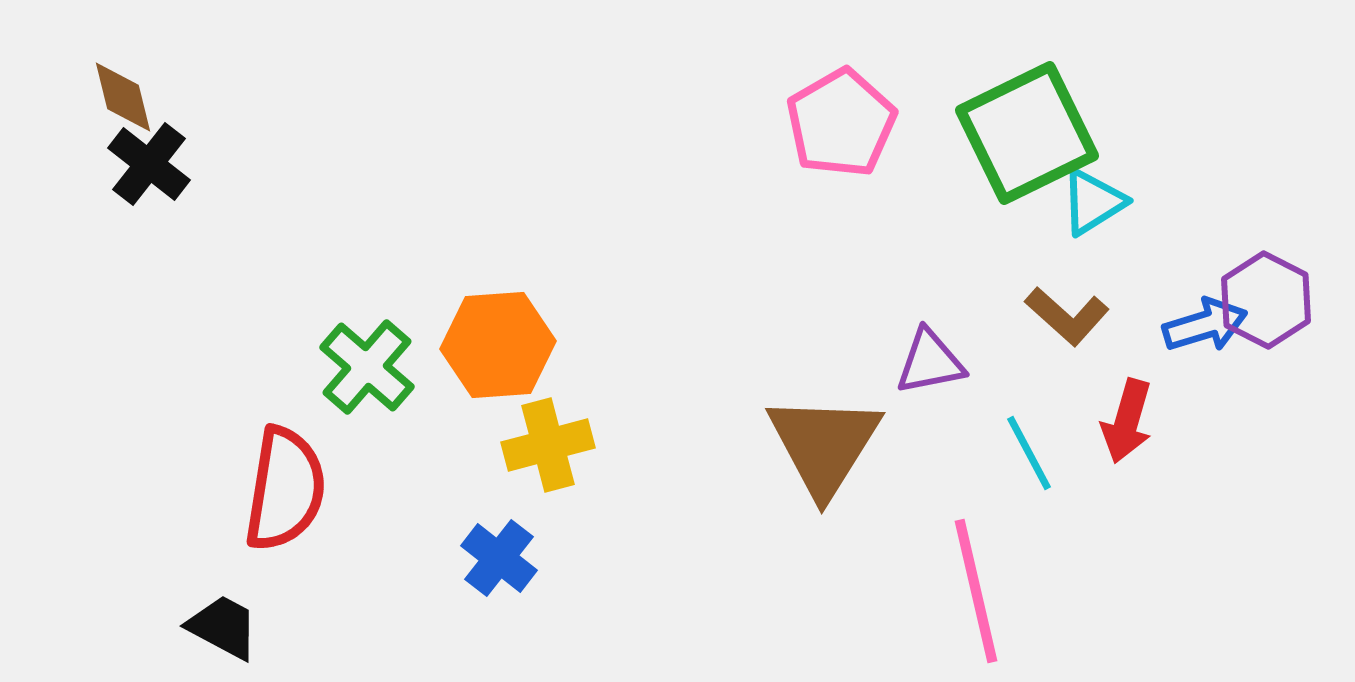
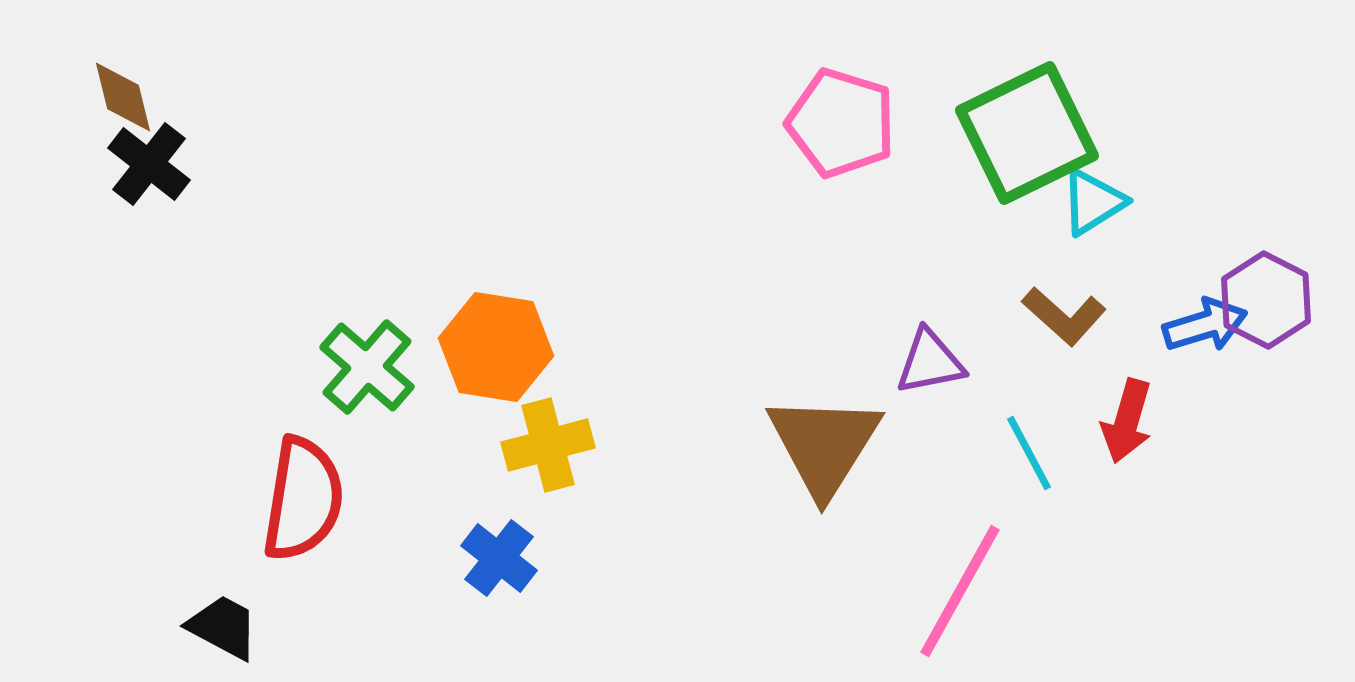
pink pentagon: rotated 25 degrees counterclockwise
brown L-shape: moved 3 px left
orange hexagon: moved 2 px left, 2 px down; rotated 13 degrees clockwise
red semicircle: moved 18 px right, 10 px down
pink line: moved 16 px left; rotated 42 degrees clockwise
